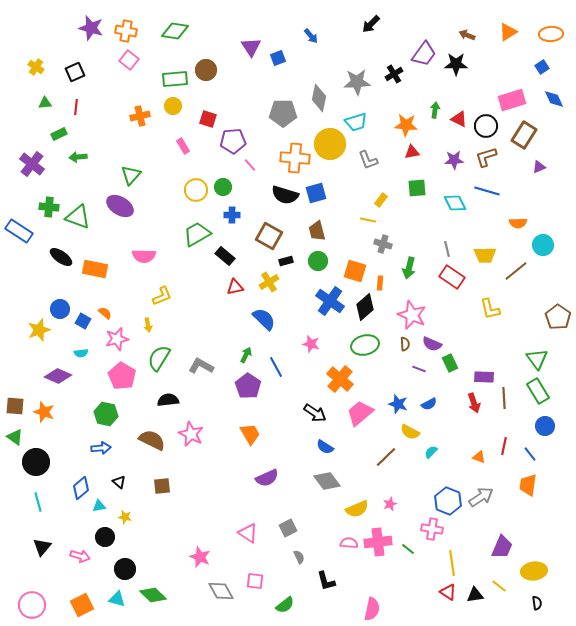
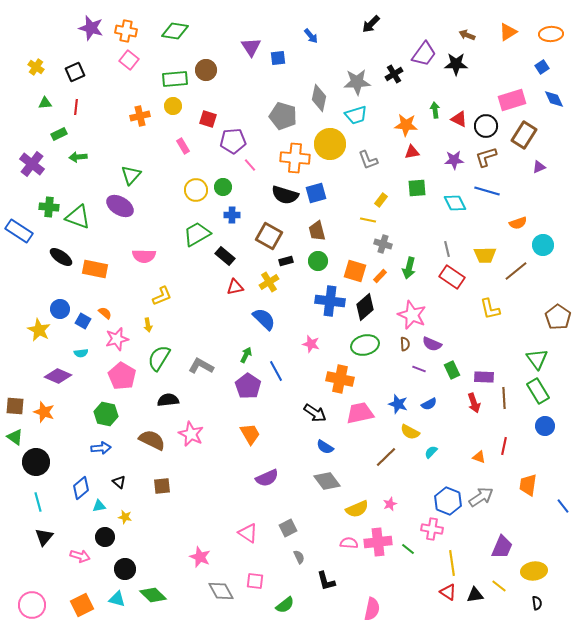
blue square at (278, 58): rotated 14 degrees clockwise
green arrow at (435, 110): rotated 14 degrees counterclockwise
gray pentagon at (283, 113): moved 3 px down; rotated 16 degrees clockwise
cyan trapezoid at (356, 122): moved 7 px up
orange semicircle at (518, 223): rotated 18 degrees counterclockwise
orange rectangle at (380, 283): moved 7 px up; rotated 40 degrees clockwise
blue cross at (330, 301): rotated 28 degrees counterclockwise
yellow star at (39, 330): rotated 25 degrees counterclockwise
green rectangle at (450, 363): moved 2 px right, 7 px down
blue line at (276, 367): moved 4 px down
orange cross at (340, 379): rotated 28 degrees counterclockwise
pink trapezoid at (360, 413): rotated 28 degrees clockwise
blue line at (530, 454): moved 33 px right, 52 px down
black triangle at (42, 547): moved 2 px right, 10 px up
